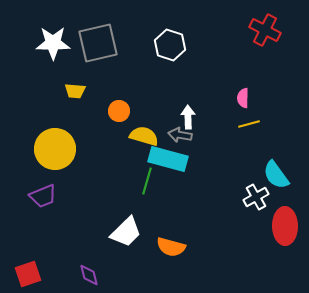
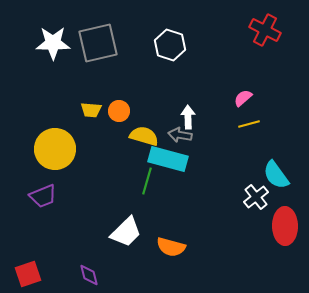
yellow trapezoid: moved 16 px right, 19 px down
pink semicircle: rotated 48 degrees clockwise
white cross: rotated 10 degrees counterclockwise
